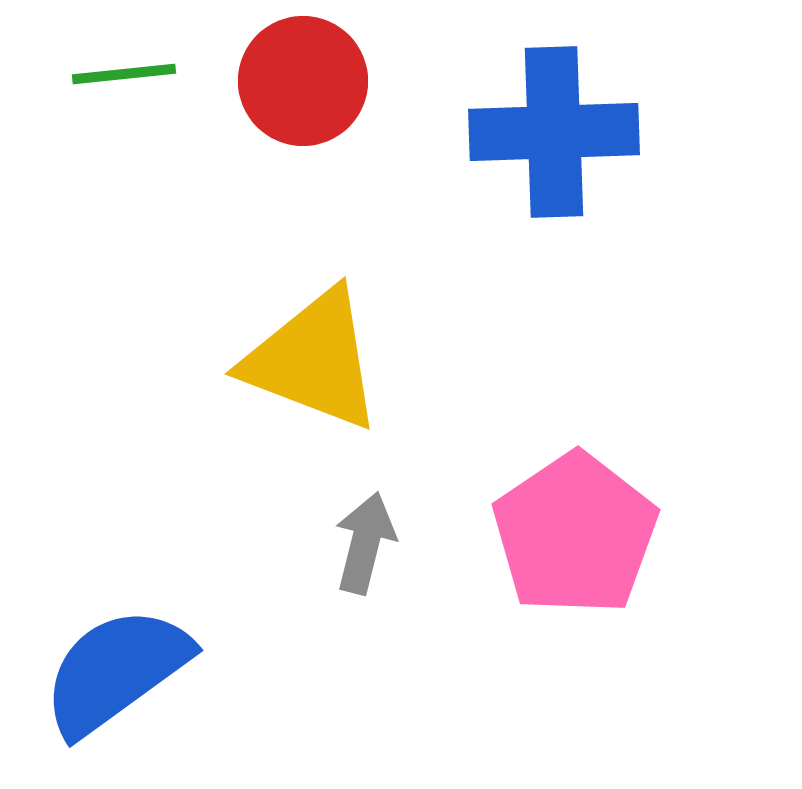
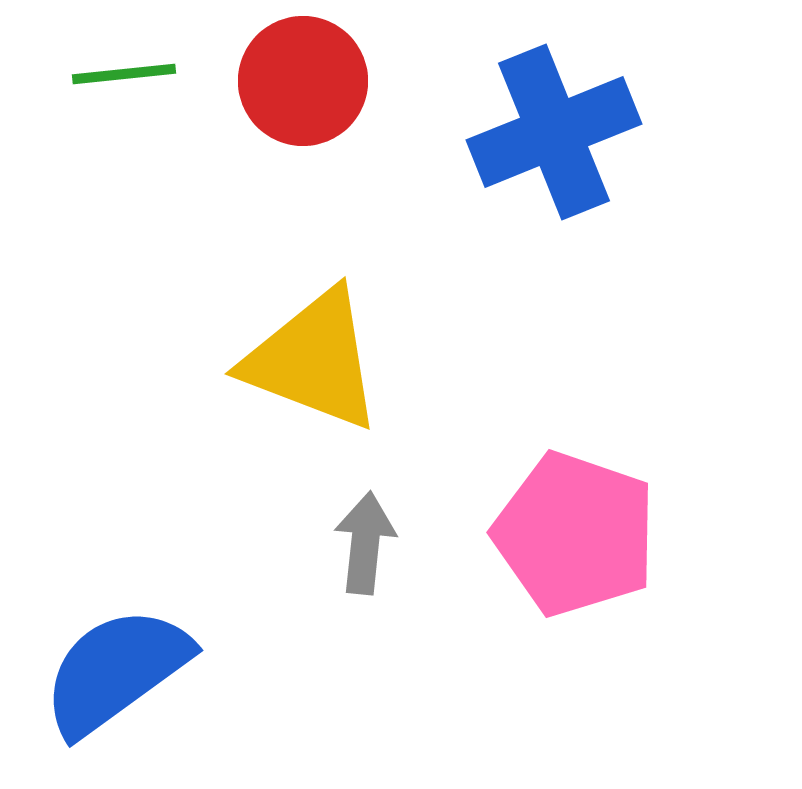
blue cross: rotated 20 degrees counterclockwise
pink pentagon: rotated 19 degrees counterclockwise
gray arrow: rotated 8 degrees counterclockwise
